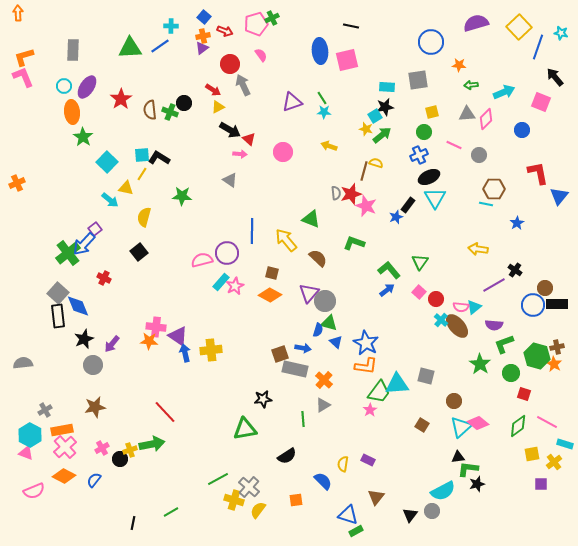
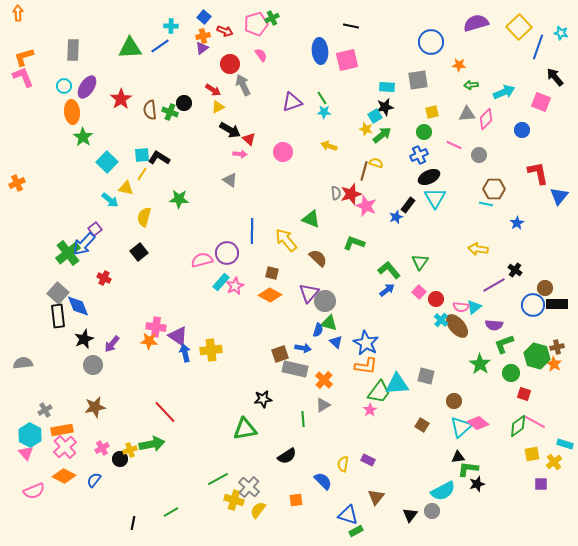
green star at (182, 196): moved 3 px left, 3 px down
pink line at (547, 422): moved 12 px left
pink triangle at (26, 453): rotated 28 degrees clockwise
